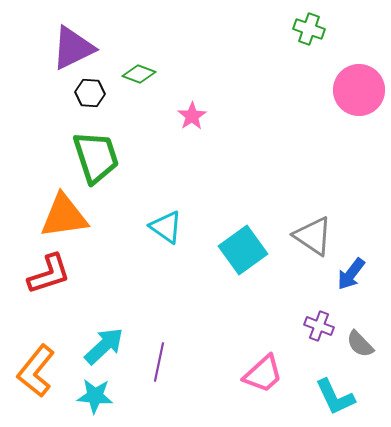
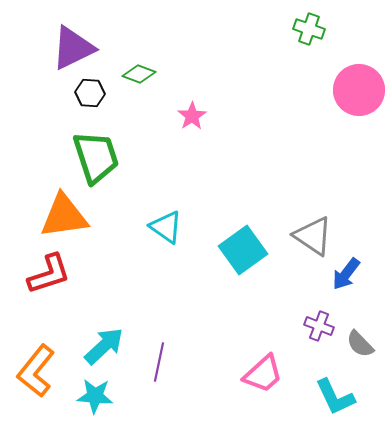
blue arrow: moved 5 px left
